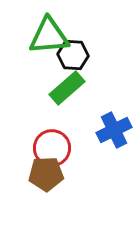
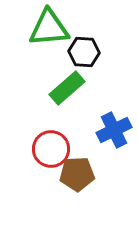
green triangle: moved 8 px up
black hexagon: moved 11 px right, 3 px up
red circle: moved 1 px left, 1 px down
brown pentagon: moved 31 px right
